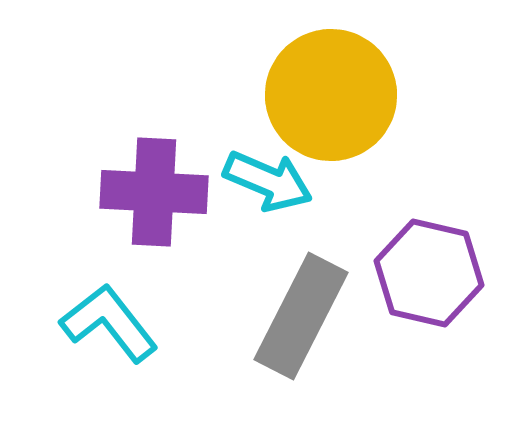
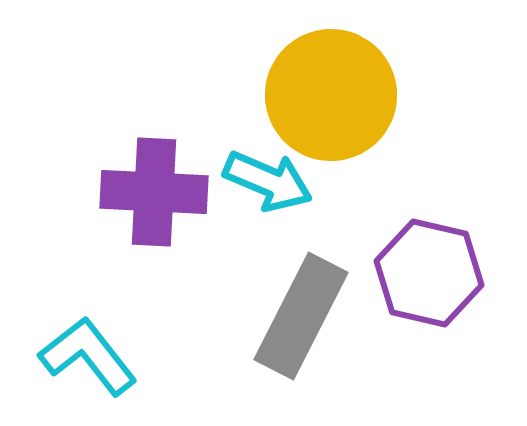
cyan L-shape: moved 21 px left, 33 px down
